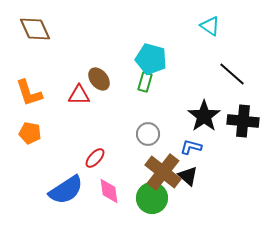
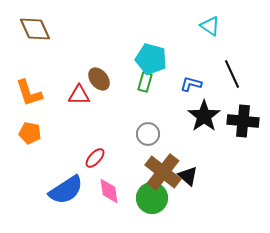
black line: rotated 24 degrees clockwise
blue L-shape: moved 63 px up
